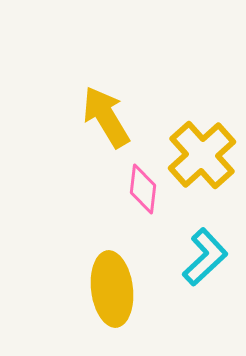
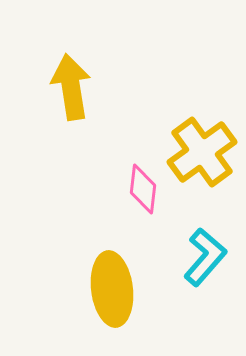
yellow arrow: moved 35 px left, 30 px up; rotated 22 degrees clockwise
yellow cross: moved 3 px up; rotated 6 degrees clockwise
cyan L-shape: rotated 6 degrees counterclockwise
